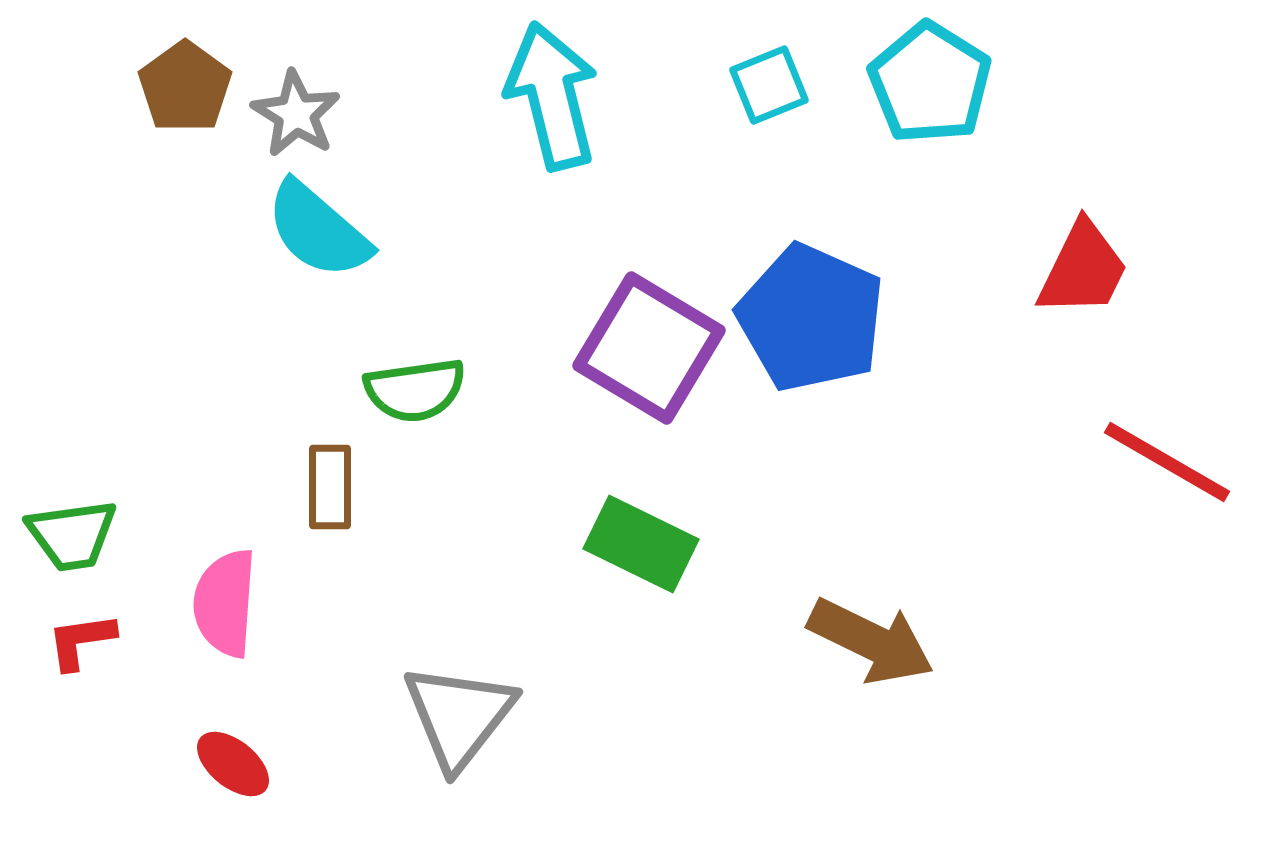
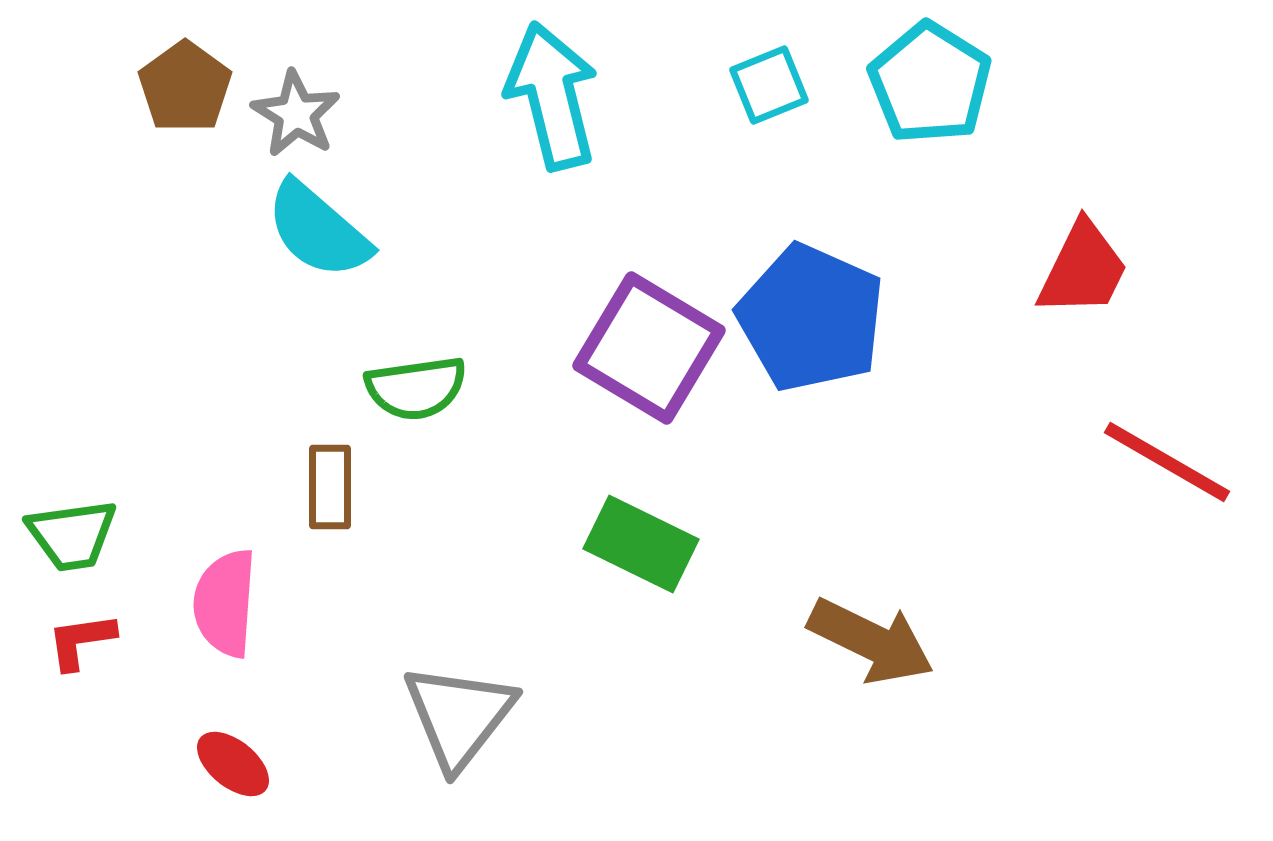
green semicircle: moved 1 px right, 2 px up
